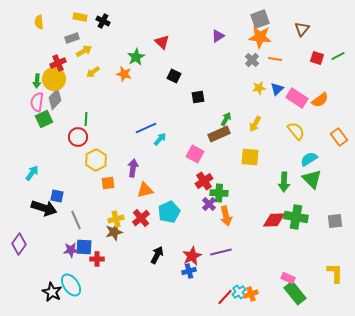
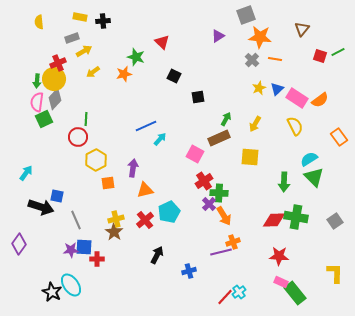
gray square at (260, 19): moved 14 px left, 4 px up
black cross at (103, 21): rotated 32 degrees counterclockwise
green line at (338, 56): moved 4 px up
green star at (136, 57): rotated 24 degrees counterclockwise
red square at (317, 58): moved 3 px right, 2 px up
orange star at (124, 74): rotated 28 degrees counterclockwise
yellow star at (259, 88): rotated 16 degrees counterclockwise
blue line at (146, 128): moved 2 px up
yellow semicircle at (296, 131): moved 1 px left, 5 px up; rotated 12 degrees clockwise
brown rectangle at (219, 134): moved 4 px down
cyan arrow at (32, 173): moved 6 px left
green triangle at (312, 179): moved 2 px right, 2 px up
black arrow at (44, 208): moved 3 px left, 1 px up
orange arrow at (226, 216): moved 2 px left; rotated 18 degrees counterclockwise
red cross at (141, 218): moved 4 px right, 2 px down
gray square at (335, 221): rotated 28 degrees counterclockwise
brown star at (114, 232): rotated 24 degrees counterclockwise
red star at (192, 256): moved 87 px right; rotated 30 degrees clockwise
pink rectangle at (288, 278): moved 7 px left, 4 px down
orange cross at (251, 294): moved 18 px left, 52 px up
